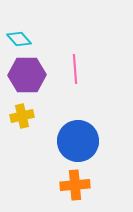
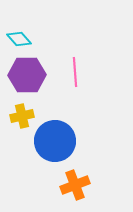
pink line: moved 3 px down
blue circle: moved 23 px left
orange cross: rotated 16 degrees counterclockwise
